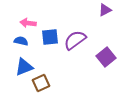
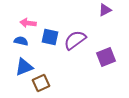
blue square: rotated 18 degrees clockwise
purple square: rotated 18 degrees clockwise
